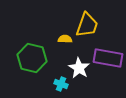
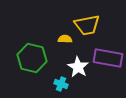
yellow trapezoid: rotated 60 degrees clockwise
white star: moved 1 px left, 1 px up
